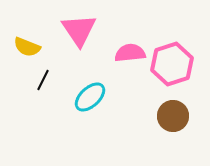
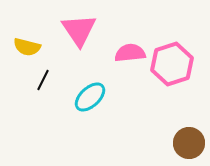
yellow semicircle: rotated 8 degrees counterclockwise
brown circle: moved 16 px right, 27 px down
